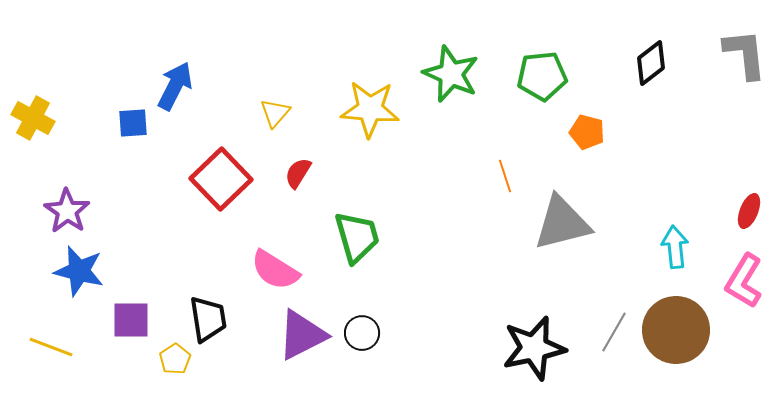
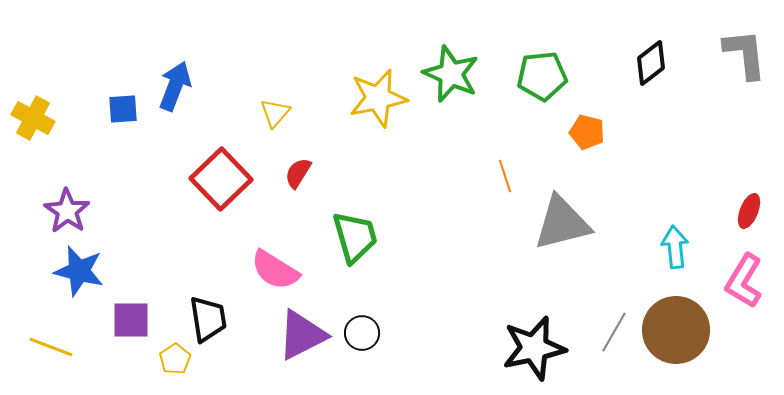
blue arrow: rotated 6 degrees counterclockwise
yellow star: moved 8 px right, 11 px up; rotated 16 degrees counterclockwise
blue square: moved 10 px left, 14 px up
green trapezoid: moved 2 px left
